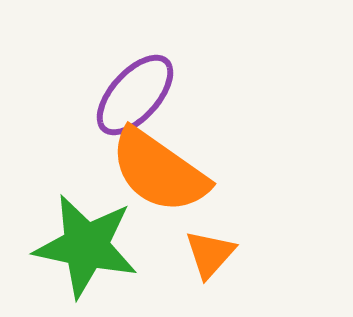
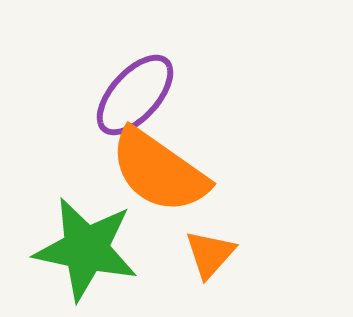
green star: moved 3 px down
